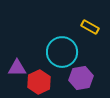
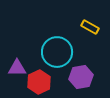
cyan circle: moved 5 px left
purple hexagon: moved 1 px up
